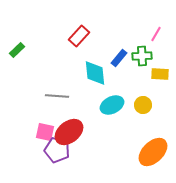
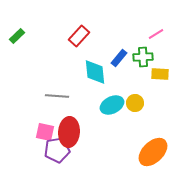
pink line: rotated 28 degrees clockwise
green rectangle: moved 14 px up
green cross: moved 1 px right, 1 px down
cyan diamond: moved 1 px up
yellow circle: moved 8 px left, 2 px up
red ellipse: rotated 48 degrees counterclockwise
purple pentagon: rotated 25 degrees counterclockwise
